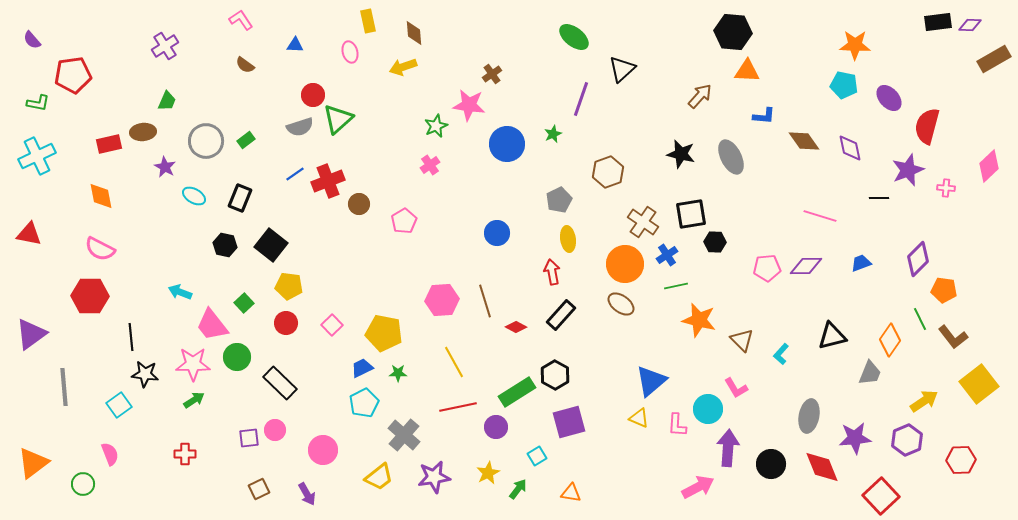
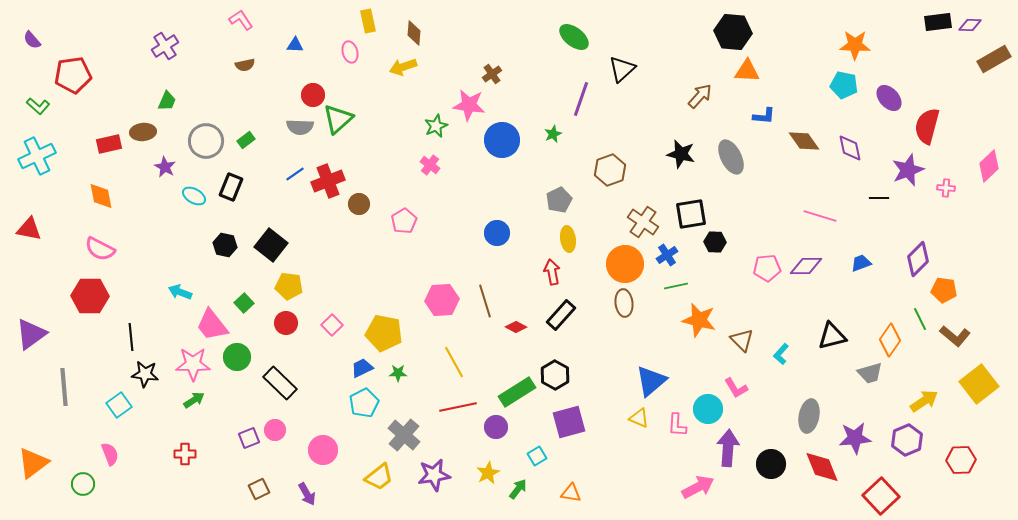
brown diamond at (414, 33): rotated 10 degrees clockwise
brown semicircle at (245, 65): rotated 48 degrees counterclockwise
green L-shape at (38, 103): moved 3 px down; rotated 30 degrees clockwise
gray semicircle at (300, 127): rotated 20 degrees clockwise
blue circle at (507, 144): moved 5 px left, 4 px up
pink cross at (430, 165): rotated 18 degrees counterclockwise
brown hexagon at (608, 172): moved 2 px right, 2 px up
black rectangle at (240, 198): moved 9 px left, 11 px up
red triangle at (29, 234): moved 5 px up
brown ellipse at (621, 304): moved 3 px right, 1 px up; rotated 48 degrees clockwise
brown L-shape at (953, 337): moved 2 px right, 1 px up; rotated 12 degrees counterclockwise
gray trapezoid at (870, 373): rotated 52 degrees clockwise
purple square at (249, 438): rotated 15 degrees counterclockwise
purple star at (434, 477): moved 2 px up
